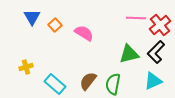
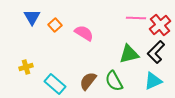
green semicircle: moved 1 px right, 3 px up; rotated 40 degrees counterclockwise
